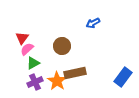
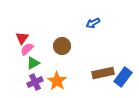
brown rectangle: moved 28 px right
